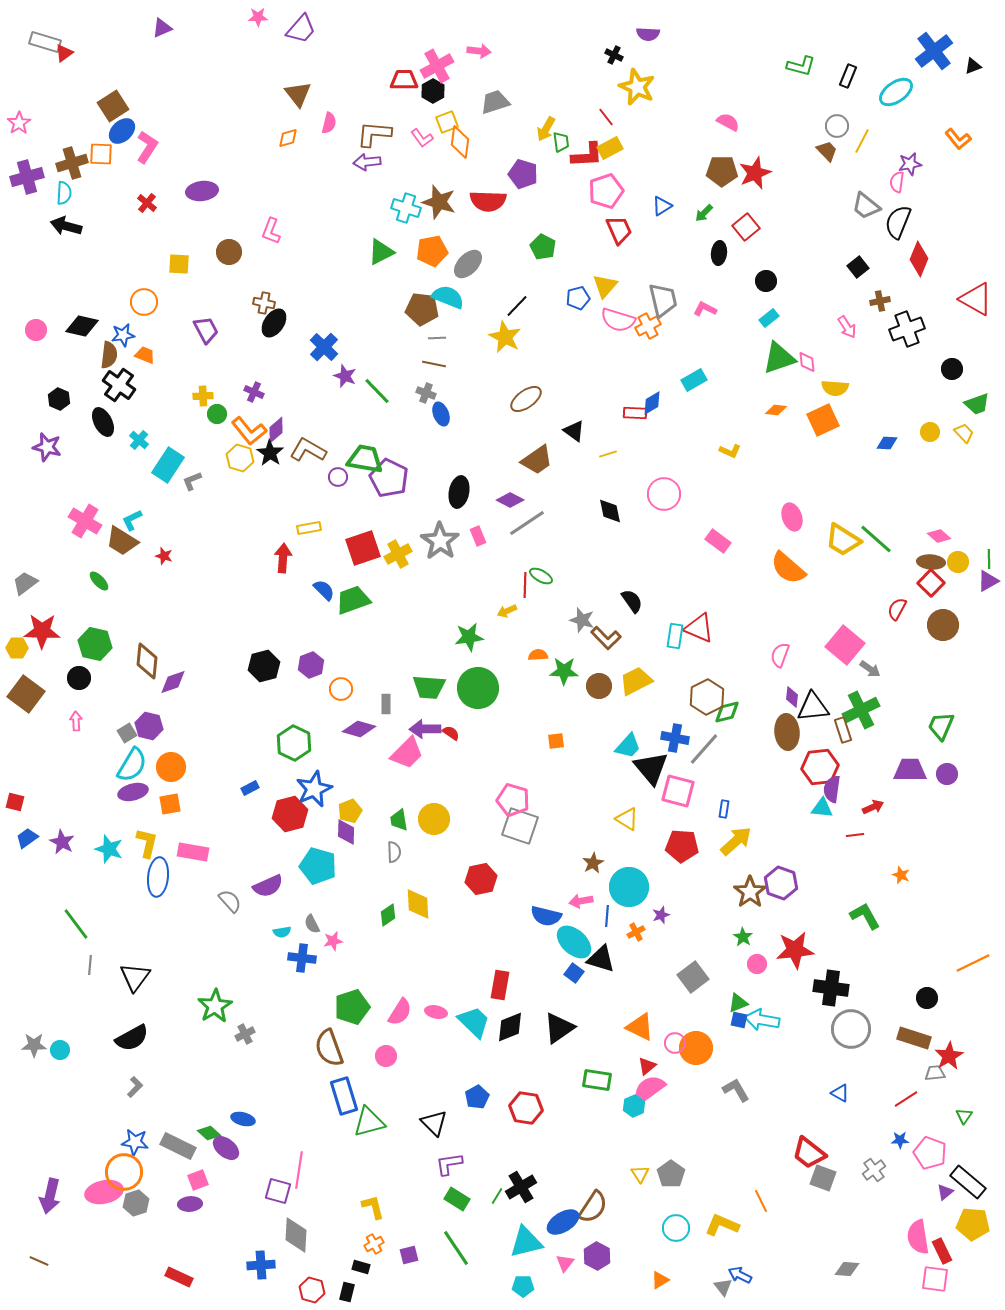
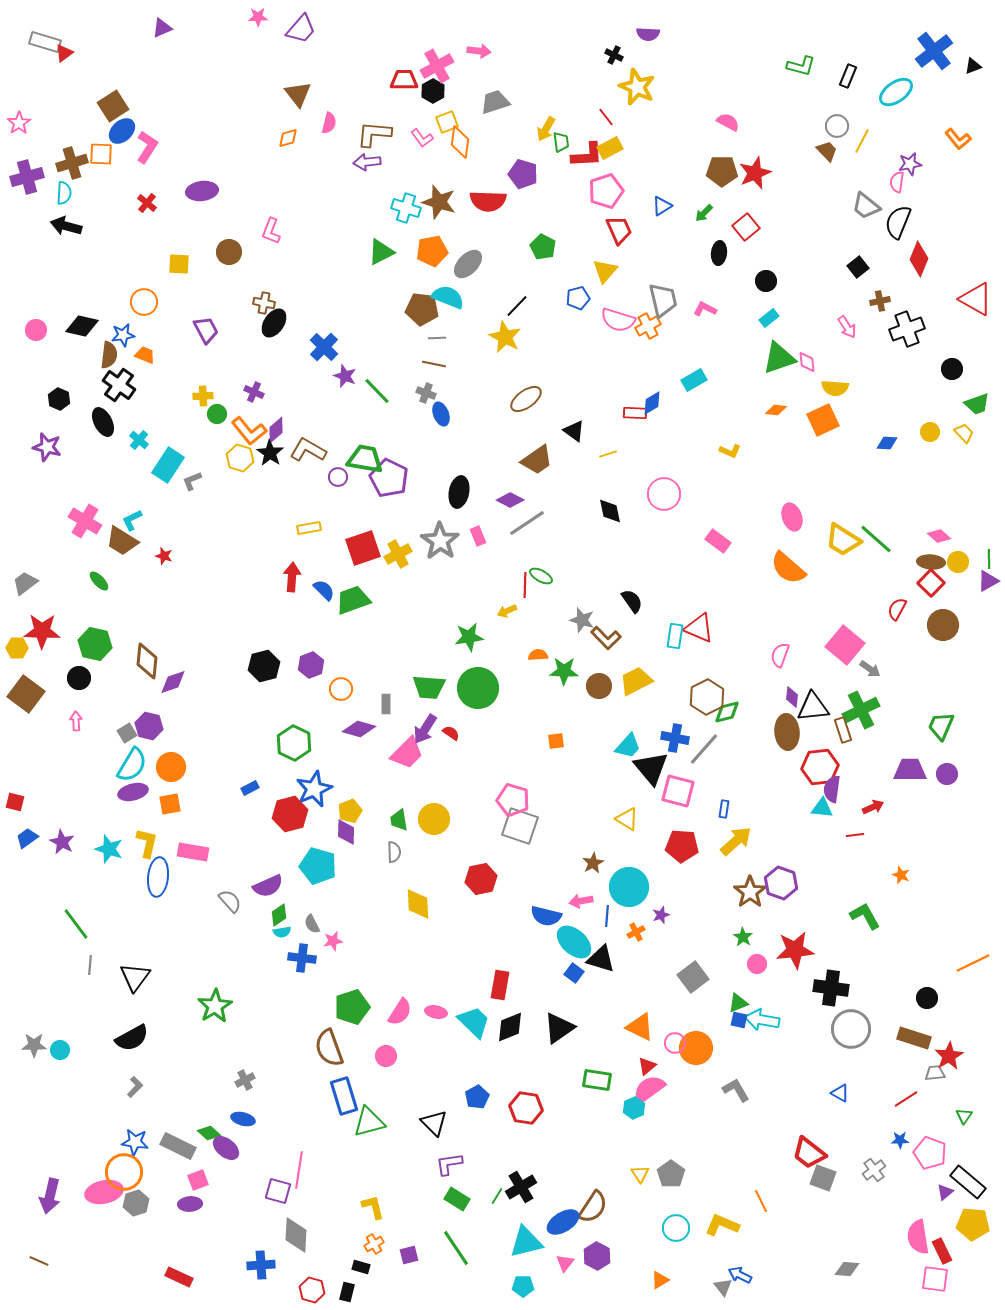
yellow triangle at (605, 286): moved 15 px up
red arrow at (283, 558): moved 9 px right, 19 px down
purple arrow at (425, 729): rotated 56 degrees counterclockwise
green diamond at (388, 915): moved 109 px left
gray cross at (245, 1034): moved 46 px down
cyan hexagon at (634, 1106): moved 2 px down
